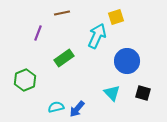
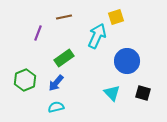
brown line: moved 2 px right, 4 px down
blue arrow: moved 21 px left, 26 px up
